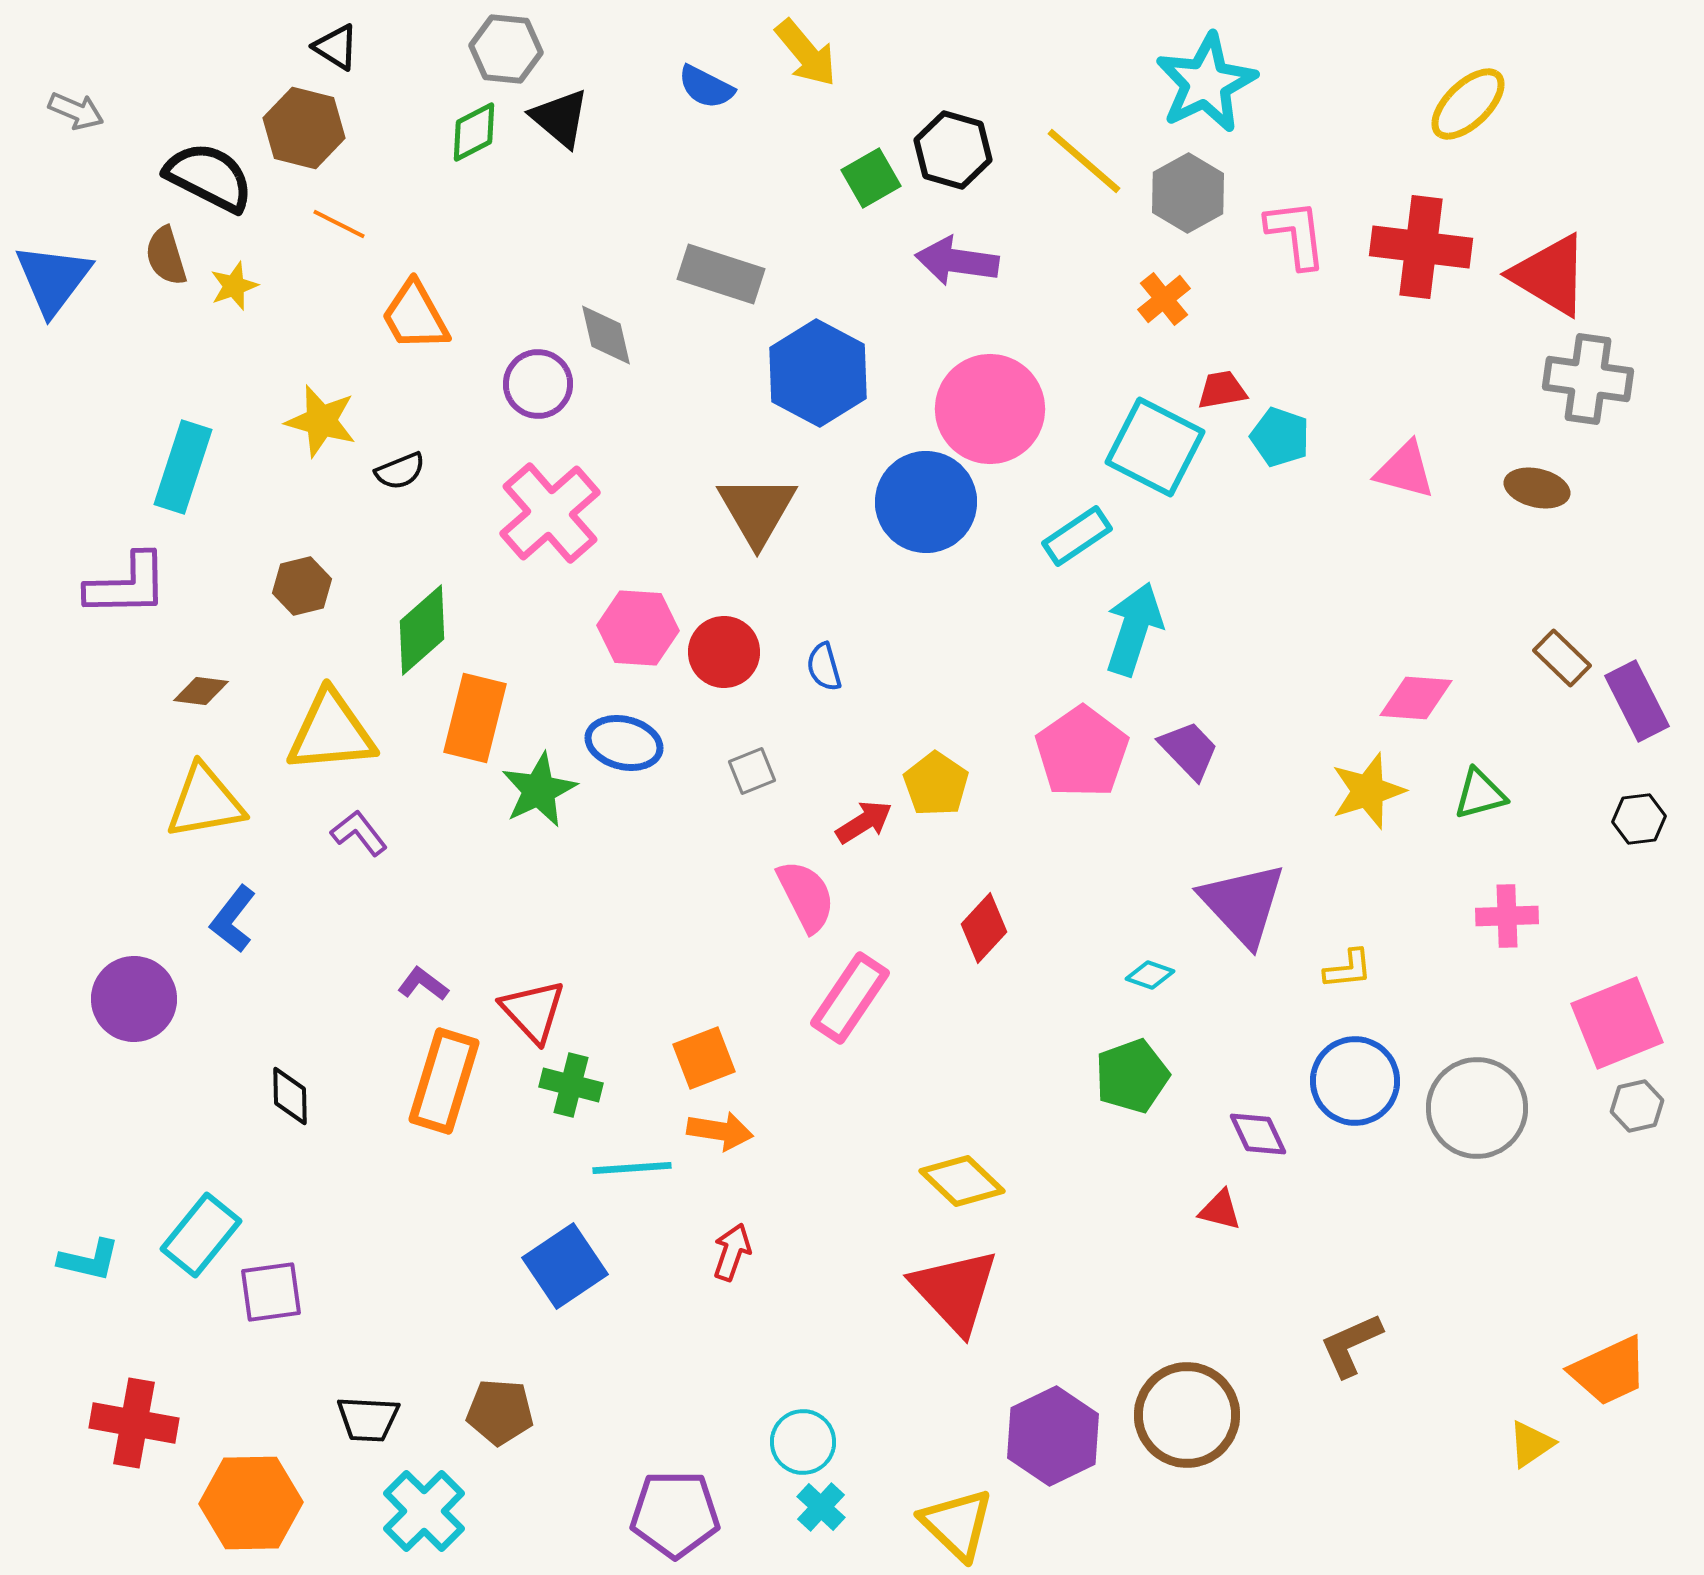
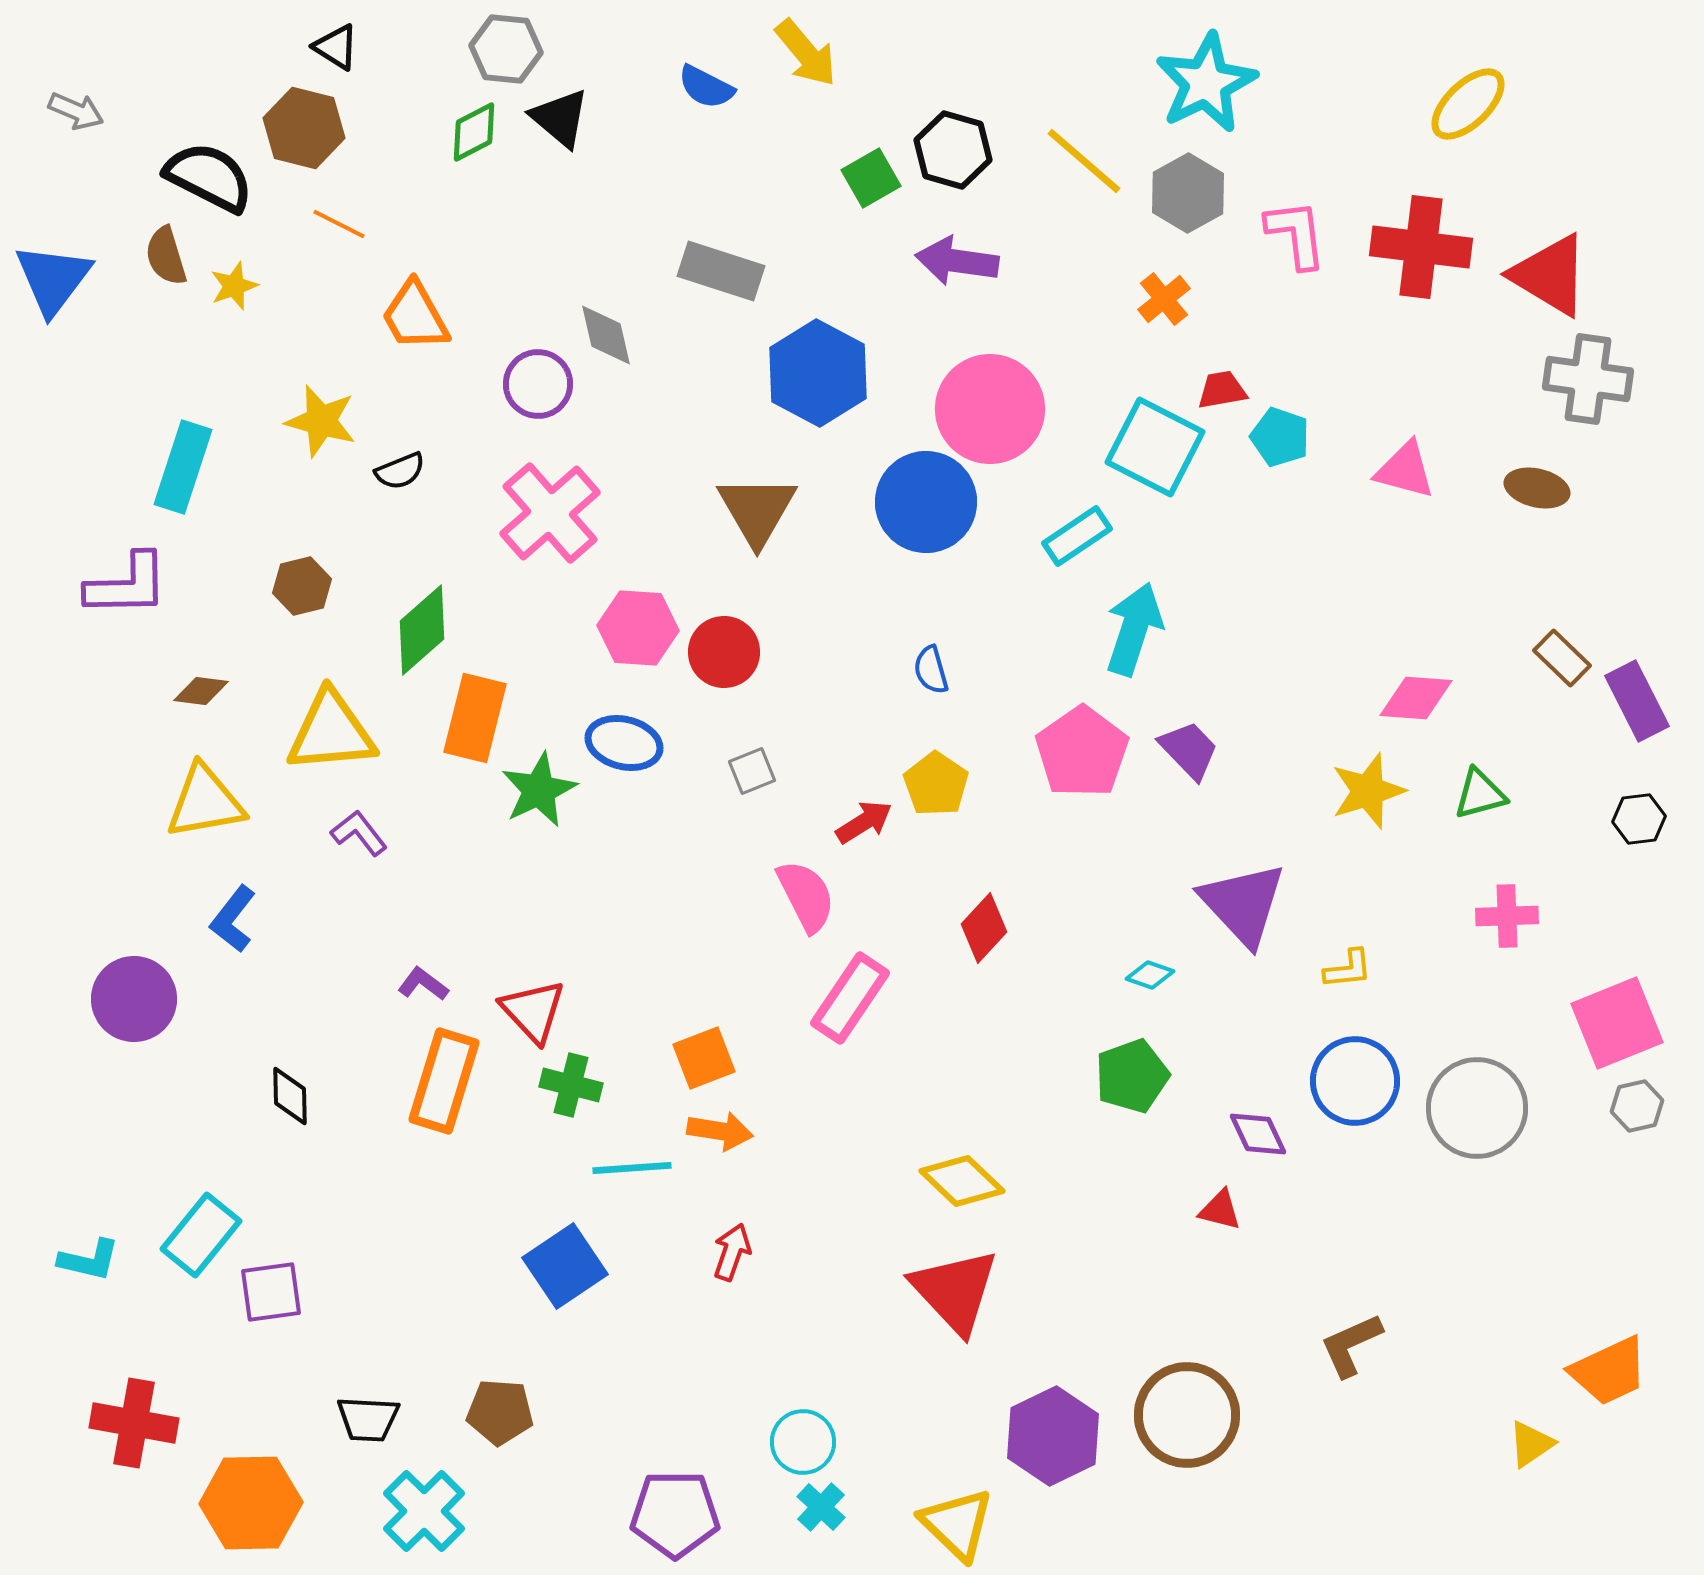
gray rectangle at (721, 274): moved 3 px up
blue semicircle at (824, 667): moved 107 px right, 3 px down
